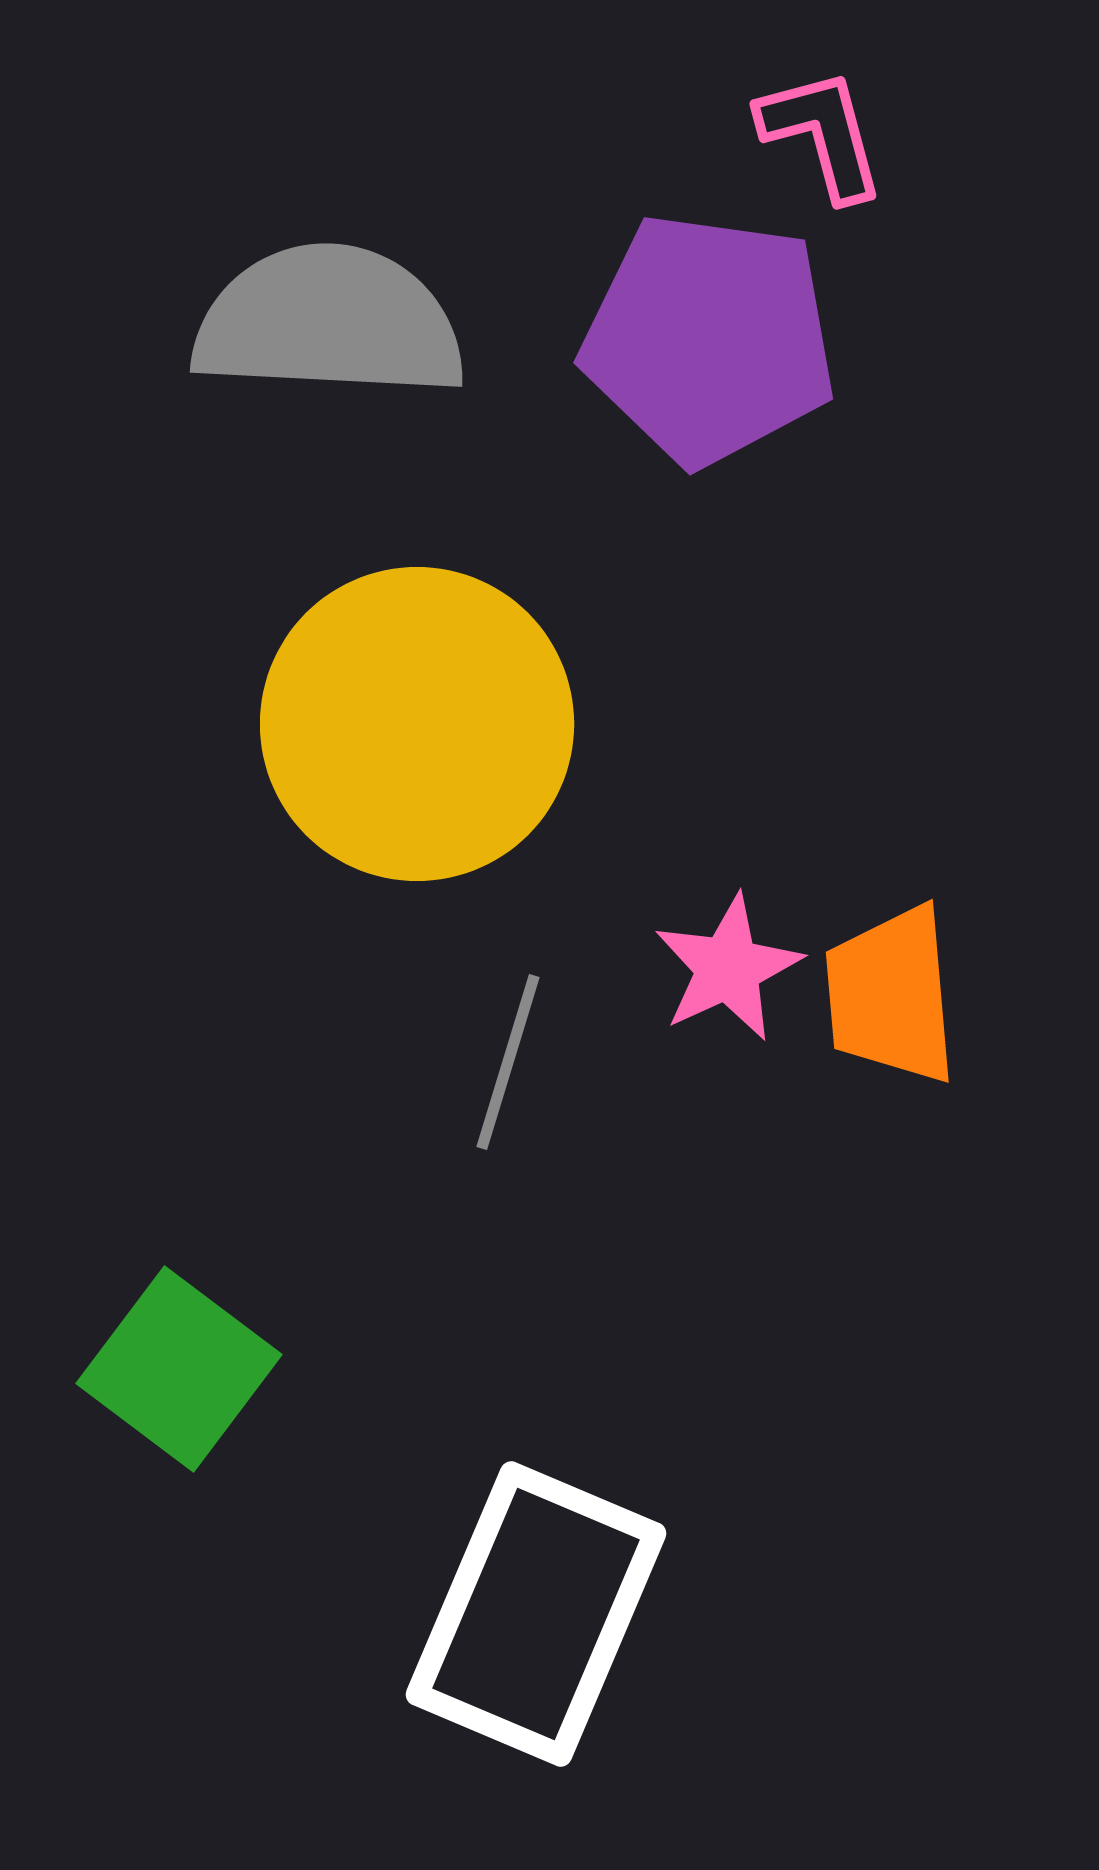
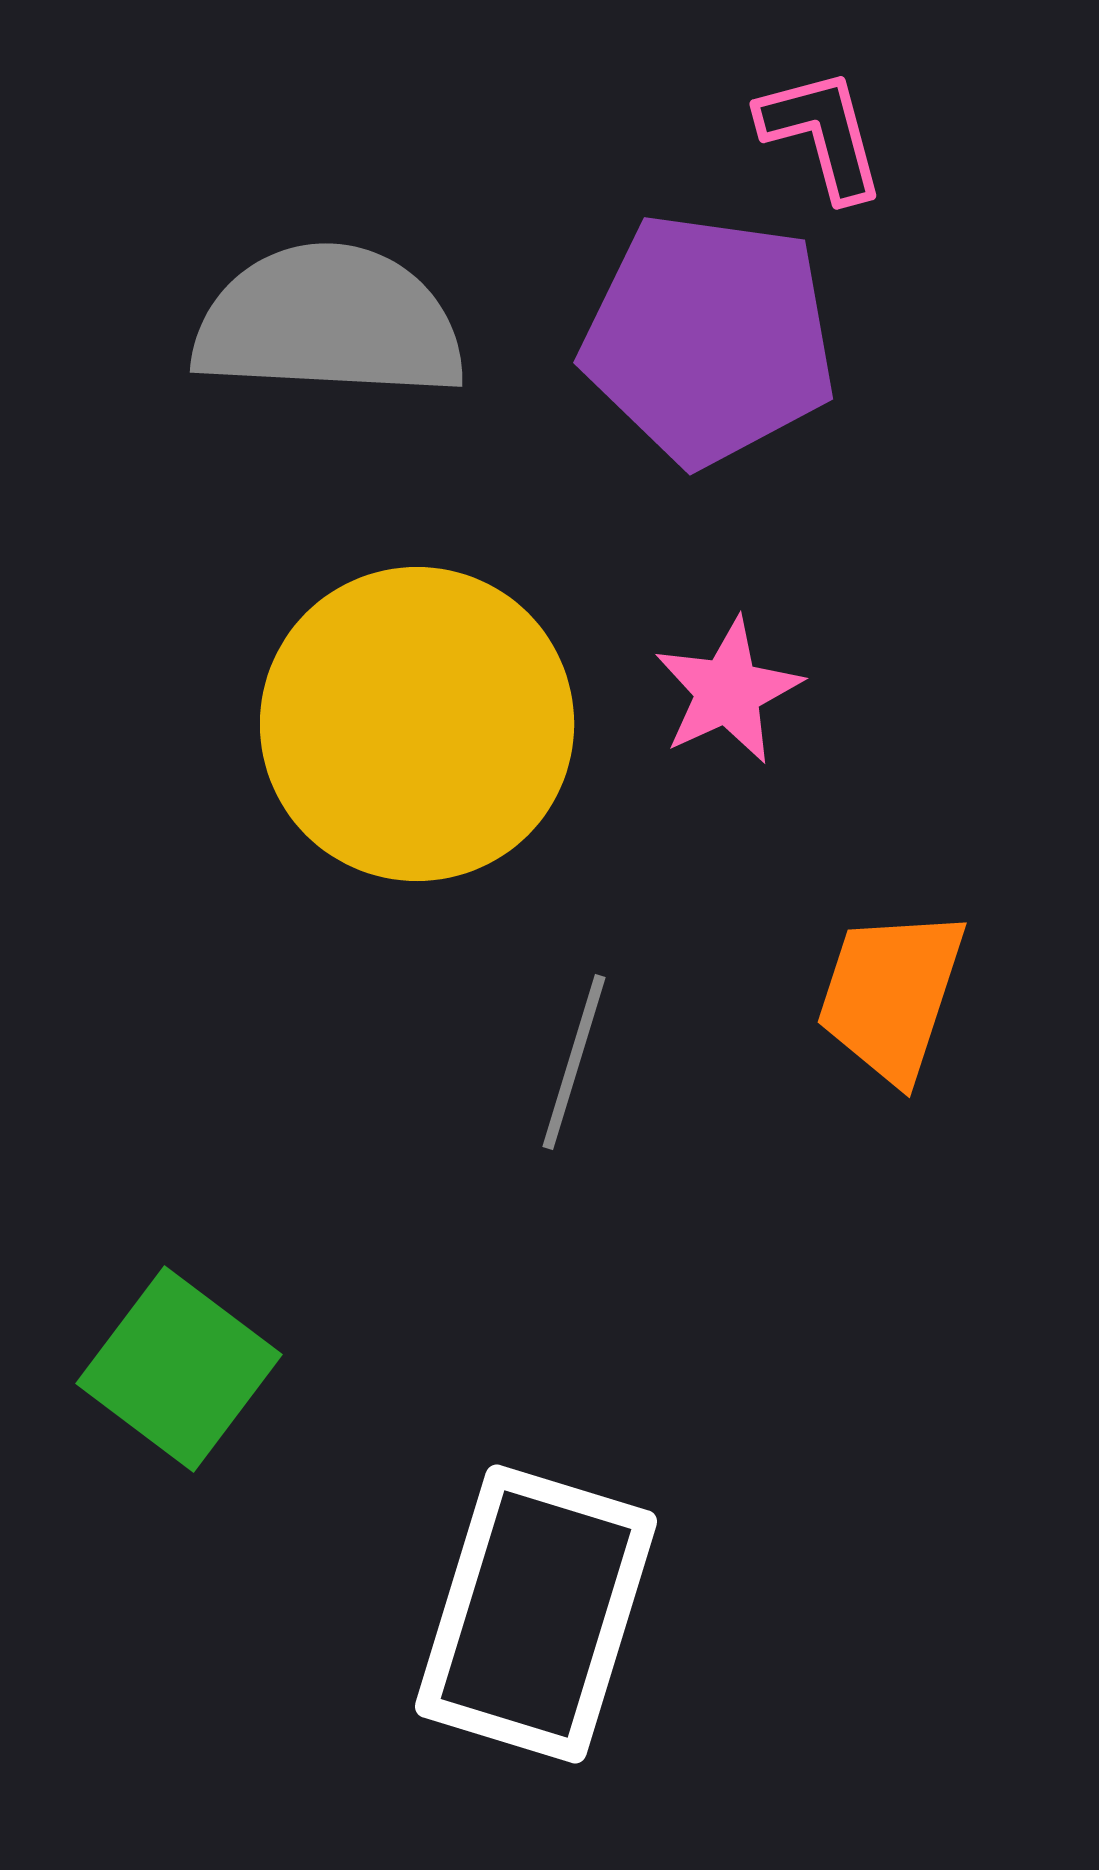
pink star: moved 277 px up
orange trapezoid: rotated 23 degrees clockwise
gray line: moved 66 px right
white rectangle: rotated 6 degrees counterclockwise
